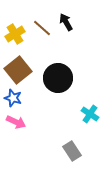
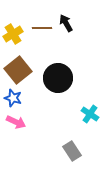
black arrow: moved 1 px down
brown line: rotated 42 degrees counterclockwise
yellow cross: moved 2 px left
